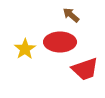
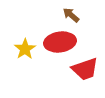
red ellipse: rotated 8 degrees counterclockwise
